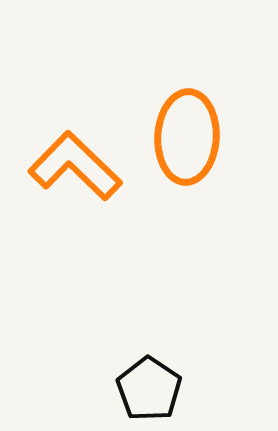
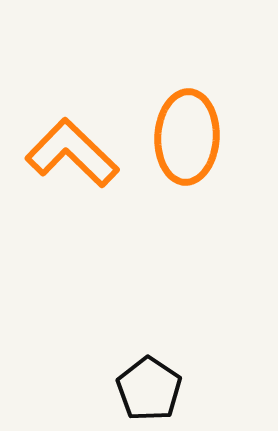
orange L-shape: moved 3 px left, 13 px up
